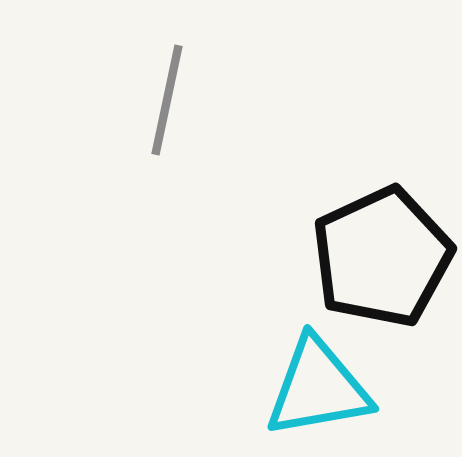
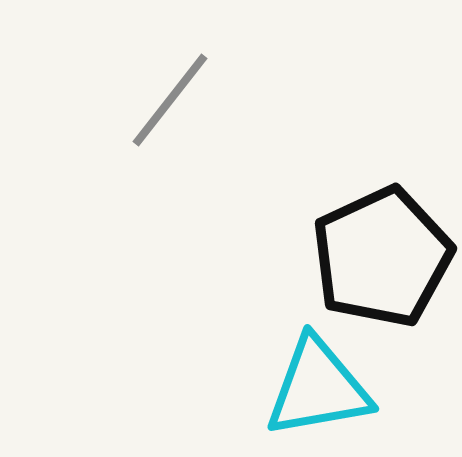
gray line: moved 3 px right; rotated 26 degrees clockwise
